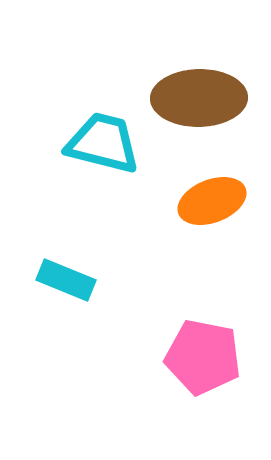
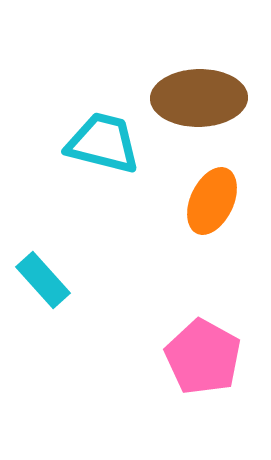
orange ellipse: rotated 44 degrees counterclockwise
cyan rectangle: moved 23 px left; rotated 26 degrees clockwise
pink pentagon: rotated 18 degrees clockwise
